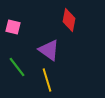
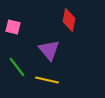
purple triangle: rotated 15 degrees clockwise
yellow line: rotated 60 degrees counterclockwise
